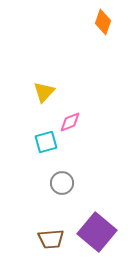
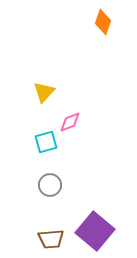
gray circle: moved 12 px left, 2 px down
purple square: moved 2 px left, 1 px up
